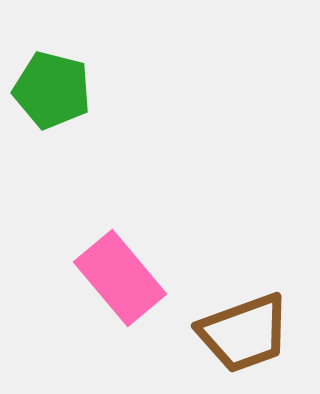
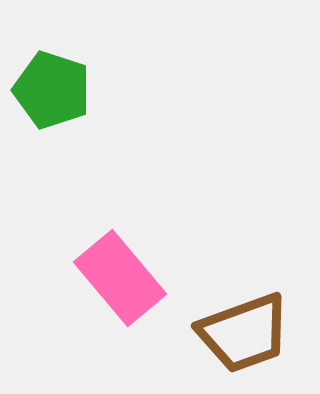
green pentagon: rotated 4 degrees clockwise
